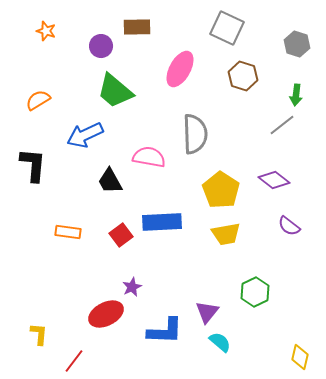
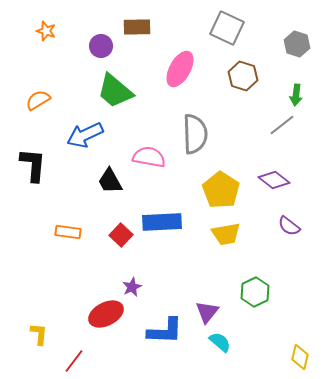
red square: rotated 10 degrees counterclockwise
